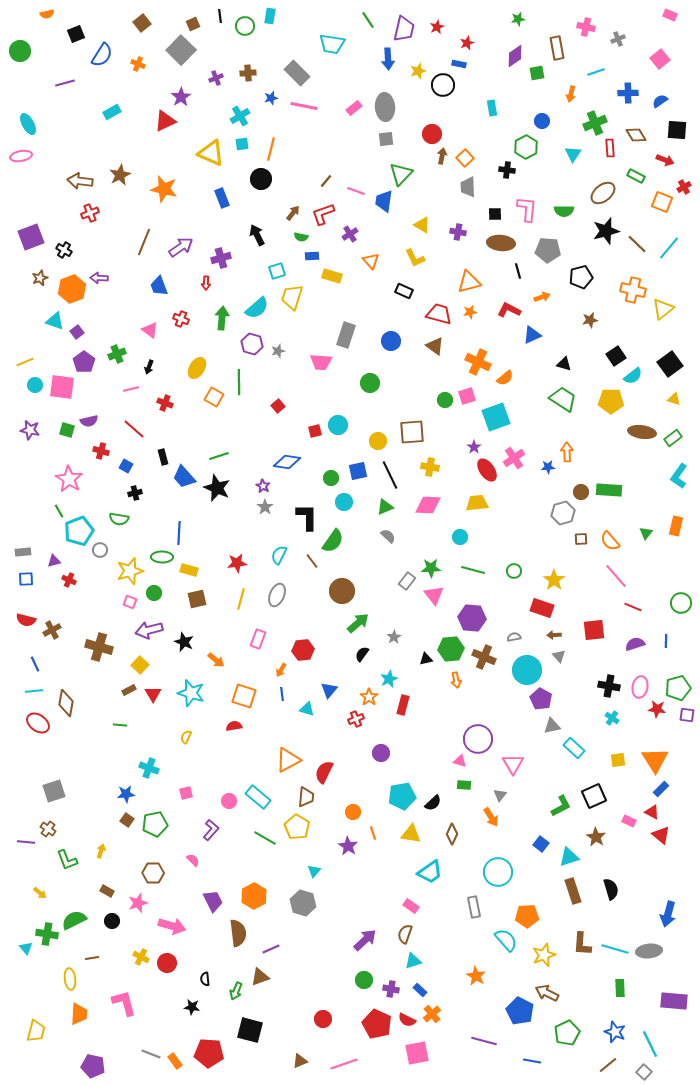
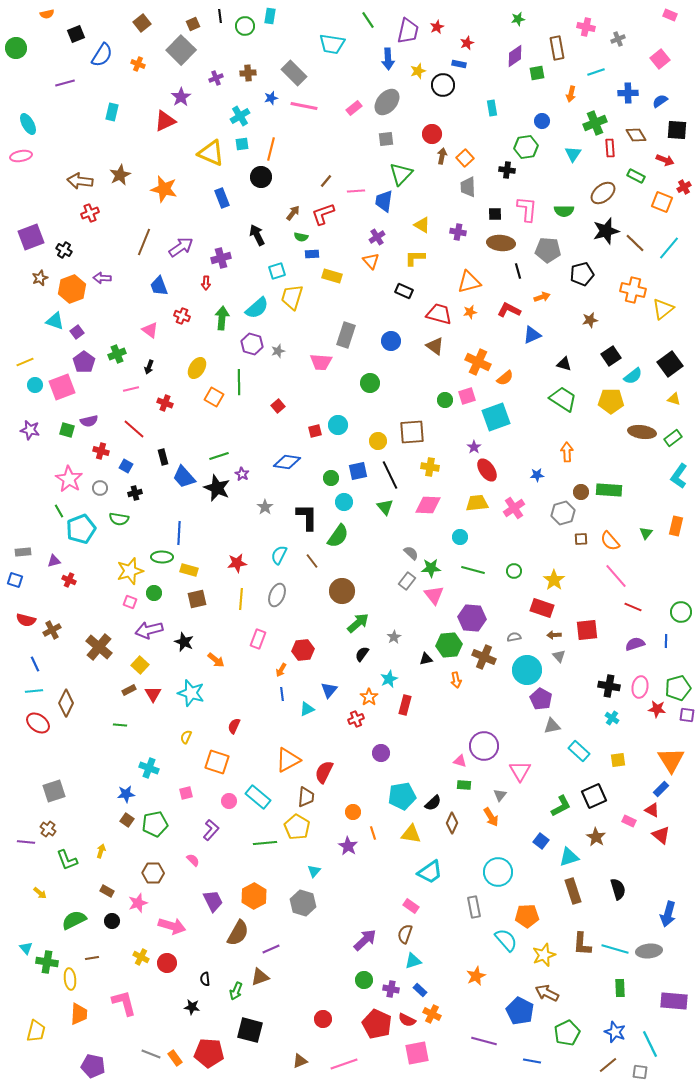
purple trapezoid at (404, 29): moved 4 px right, 2 px down
green circle at (20, 51): moved 4 px left, 3 px up
gray rectangle at (297, 73): moved 3 px left
gray ellipse at (385, 107): moved 2 px right, 5 px up; rotated 44 degrees clockwise
cyan rectangle at (112, 112): rotated 48 degrees counterclockwise
green hexagon at (526, 147): rotated 20 degrees clockwise
black circle at (261, 179): moved 2 px up
pink line at (356, 191): rotated 24 degrees counterclockwise
purple cross at (350, 234): moved 27 px right, 3 px down
brown line at (637, 244): moved 2 px left, 1 px up
blue rectangle at (312, 256): moved 2 px up
yellow L-shape at (415, 258): rotated 115 degrees clockwise
black pentagon at (581, 277): moved 1 px right, 3 px up
purple arrow at (99, 278): moved 3 px right
red cross at (181, 319): moved 1 px right, 3 px up
black square at (616, 356): moved 5 px left
pink square at (62, 387): rotated 28 degrees counterclockwise
pink cross at (514, 458): moved 50 px down
blue star at (548, 467): moved 11 px left, 8 px down
purple star at (263, 486): moved 21 px left, 12 px up
green triangle at (385, 507): rotated 48 degrees counterclockwise
cyan pentagon at (79, 531): moved 2 px right, 2 px up
gray semicircle at (388, 536): moved 23 px right, 17 px down
green semicircle at (333, 541): moved 5 px right, 5 px up
gray circle at (100, 550): moved 62 px up
blue square at (26, 579): moved 11 px left, 1 px down; rotated 21 degrees clockwise
yellow line at (241, 599): rotated 10 degrees counterclockwise
green circle at (681, 603): moved 9 px down
red square at (594, 630): moved 7 px left
brown cross at (99, 647): rotated 24 degrees clockwise
green hexagon at (451, 649): moved 2 px left, 4 px up
orange square at (244, 696): moved 27 px left, 66 px down
brown diamond at (66, 703): rotated 16 degrees clockwise
red rectangle at (403, 705): moved 2 px right
cyan triangle at (307, 709): rotated 42 degrees counterclockwise
red semicircle at (234, 726): rotated 56 degrees counterclockwise
purple circle at (478, 739): moved 6 px right, 7 px down
cyan rectangle at (574, 748): moved 5 px right, 3 px down
orange triangle at (655, 760): moved 16 px right
pink triangle at (513, 764): moved 7 px right, 7 px down
red triangle at (652, 812): moved 2 px up
brown diamond at (452, 834): moved 11 px up
green line at (265, 838): moved 5 px down; rotated 35 degrees counterclockwise
blue square at (541, 844): moved 3 px up
black semicircle at (611, 889): moved 7 px right
brown semicircle at (238, 933): rotated 36 degrees clockwise
green cross at (47, 934): moved 28 px down
orange star at (476, 976): rotated 18 degrees clockwise
orange cross at (432, 1014): rotated 24 degrees counterclockwise
orange rectangle at (175, 1061): moved 3 px up
gray square at (644, 1072): moved 4 px left; rotated 35 degrees counterclockwise
